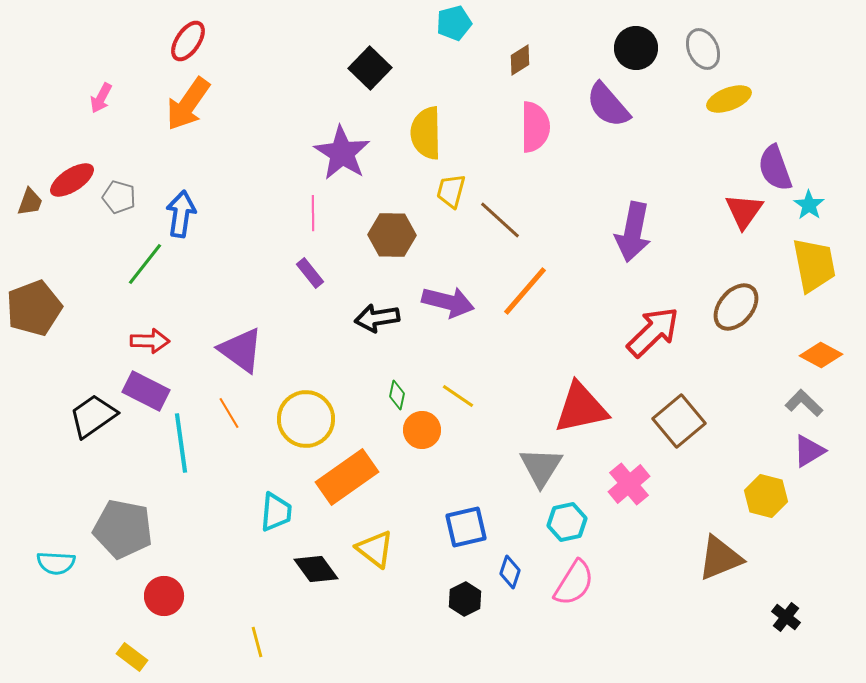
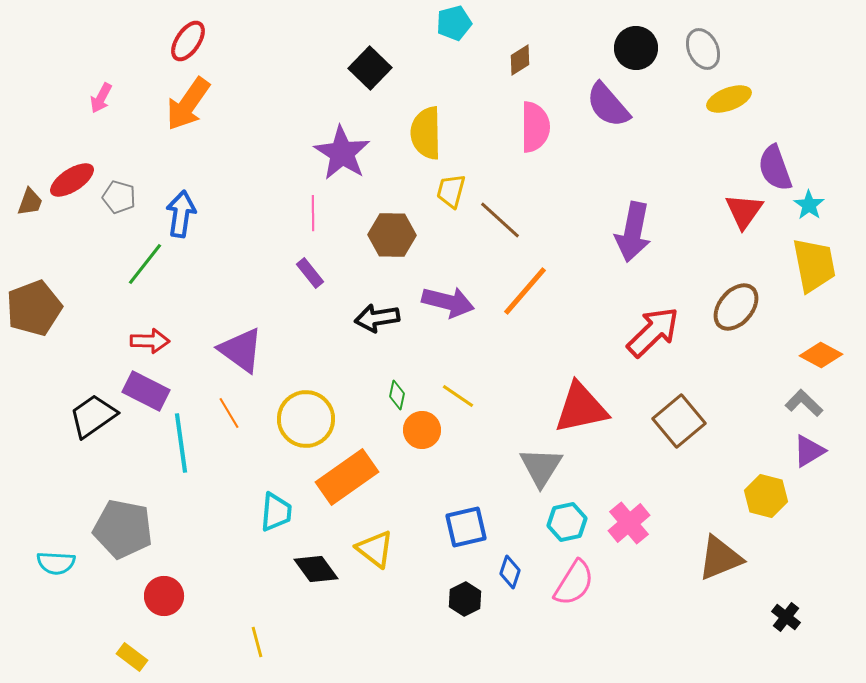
pink cross at (629, 484): moved 39 px down
